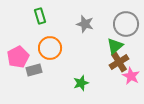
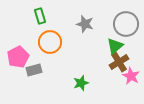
orange circle: moved 6 px up
